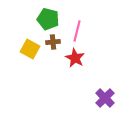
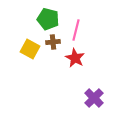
pink line: moved 1 px left, 1 px up
purple cross: moved 11 px left
